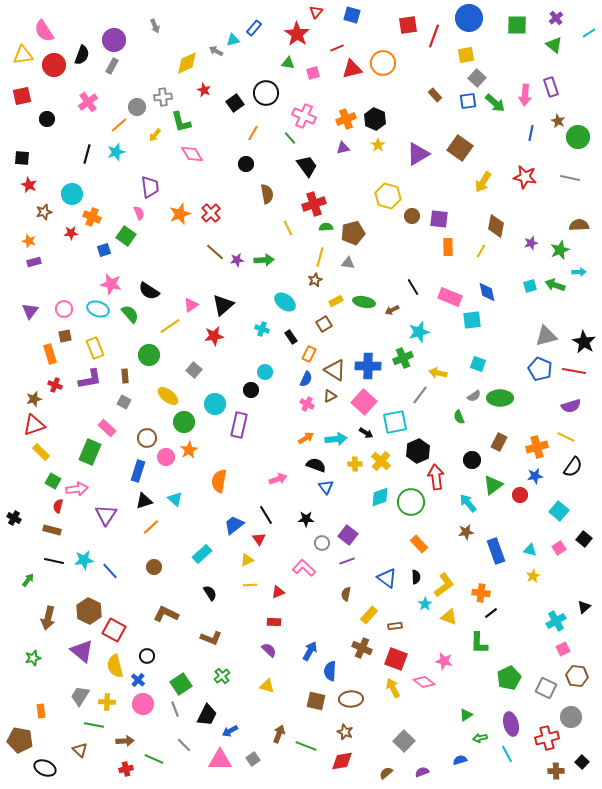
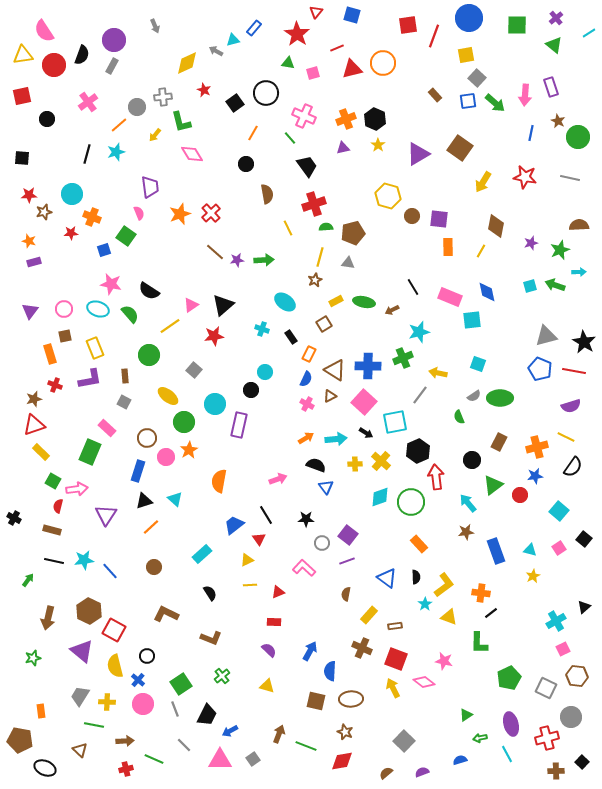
red star at (29, 185): moved 10 px down; rotated 28 degrees counterclockwise
